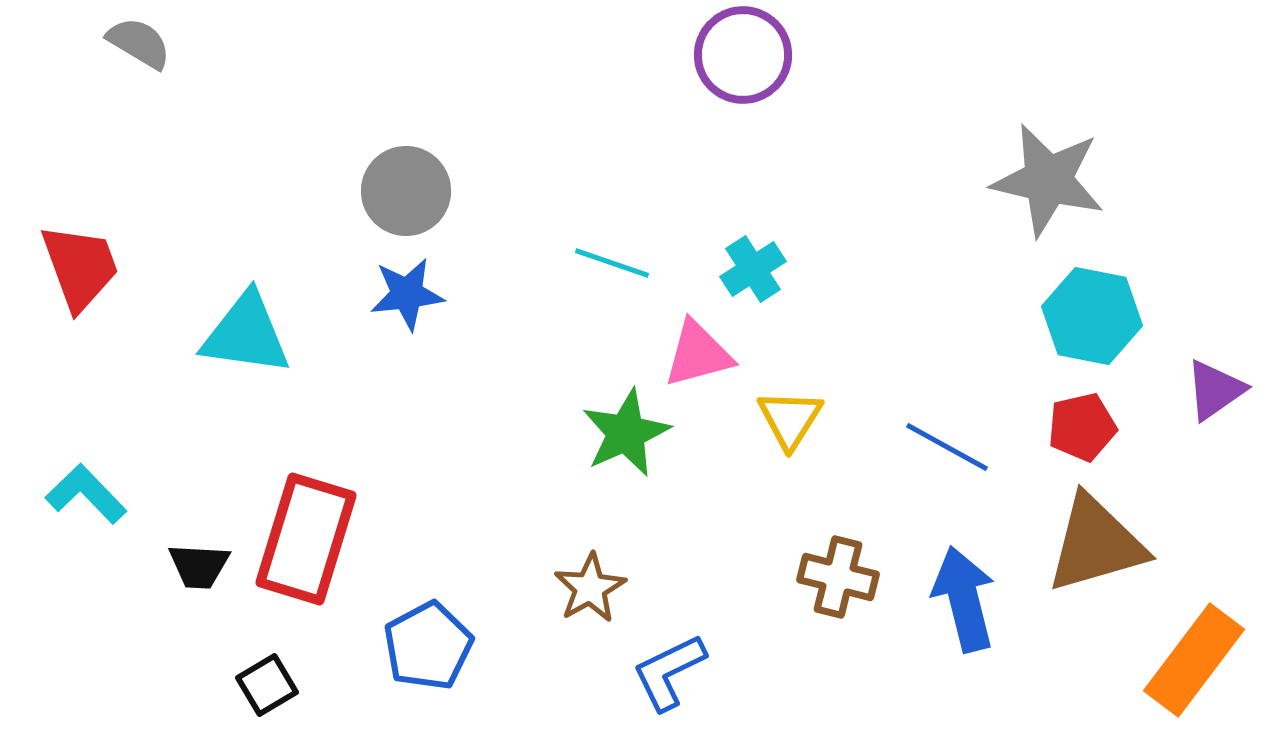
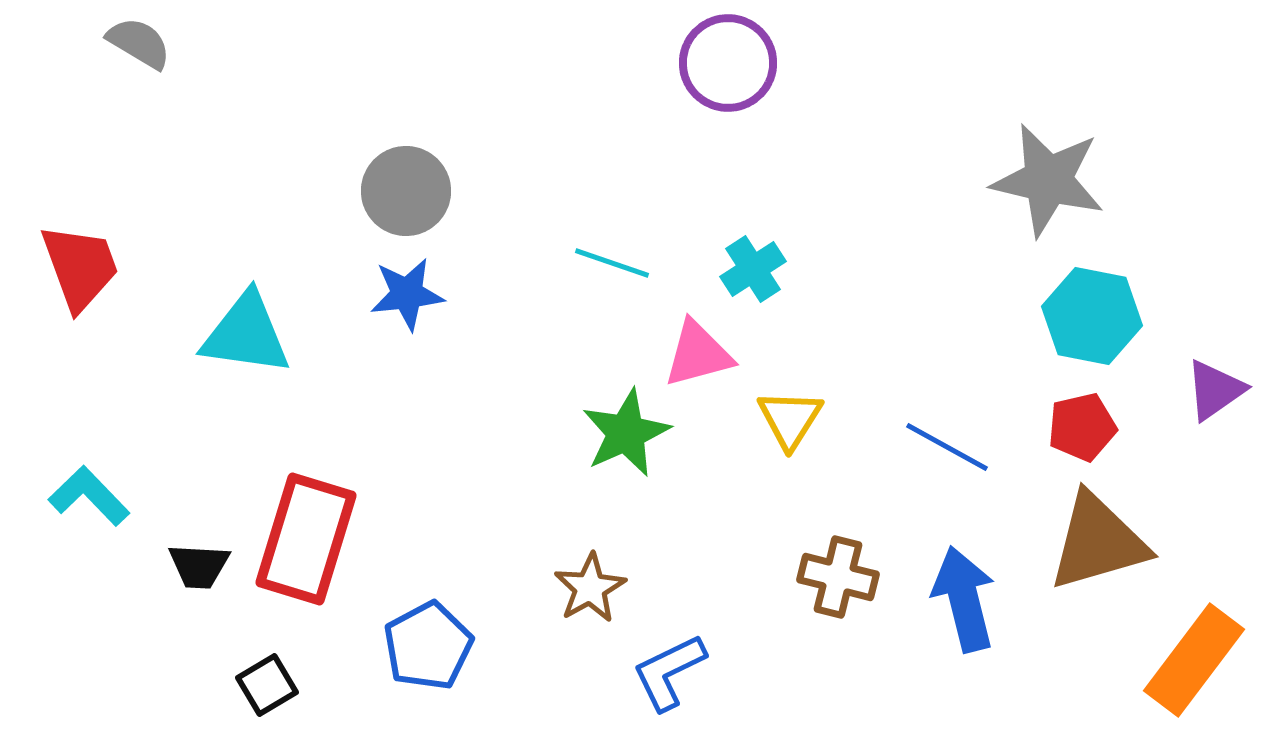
purple circle: moved 15 px left, 8 px down
cyan L-shape: moved 3 px right, 2 px down
brown triangle: moved 2 px right, 2 px up
